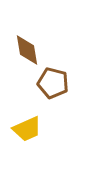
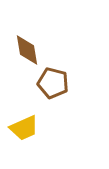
yellow trapezoid: moved 3 px left, 1 px up
